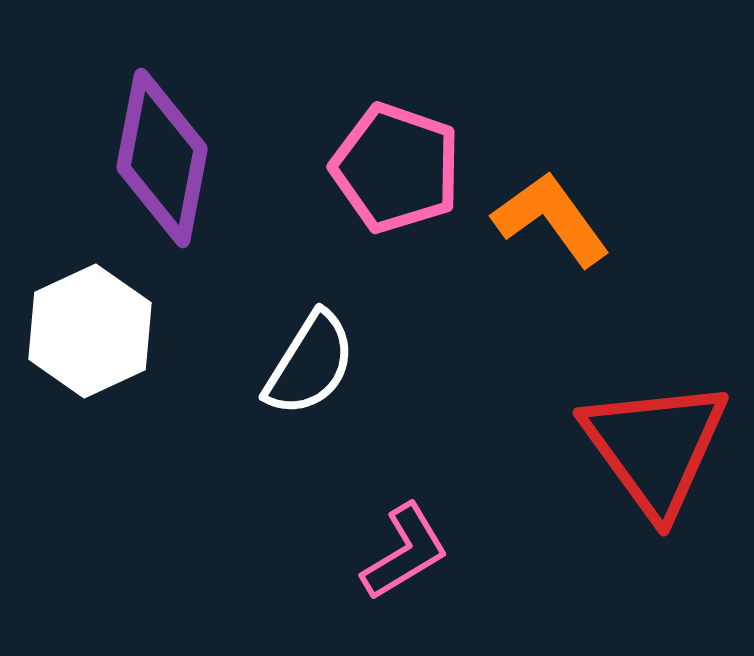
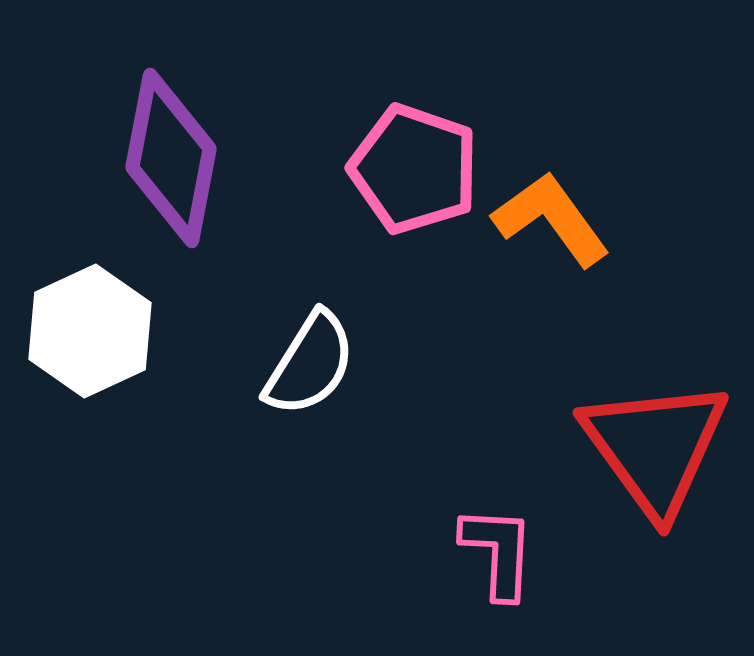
purple diamond: moved 9 px right
pink pentagon: moved 18 px right, 1 px down
pink L-shape: moved 93 px right; rotated 56 degrees counterclockwise
